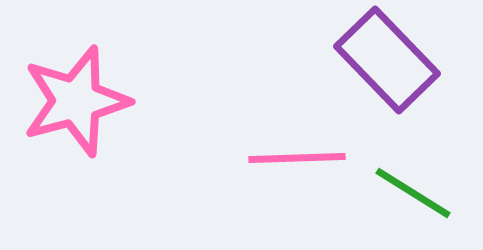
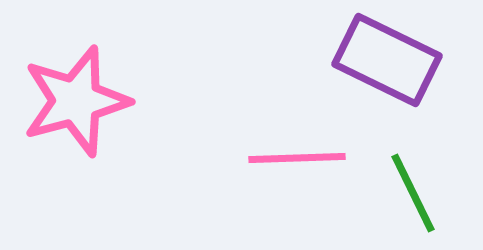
purple rectangle: rotated 20 degrees counterclockwise
green line: rotated 32 degrees clockwise
